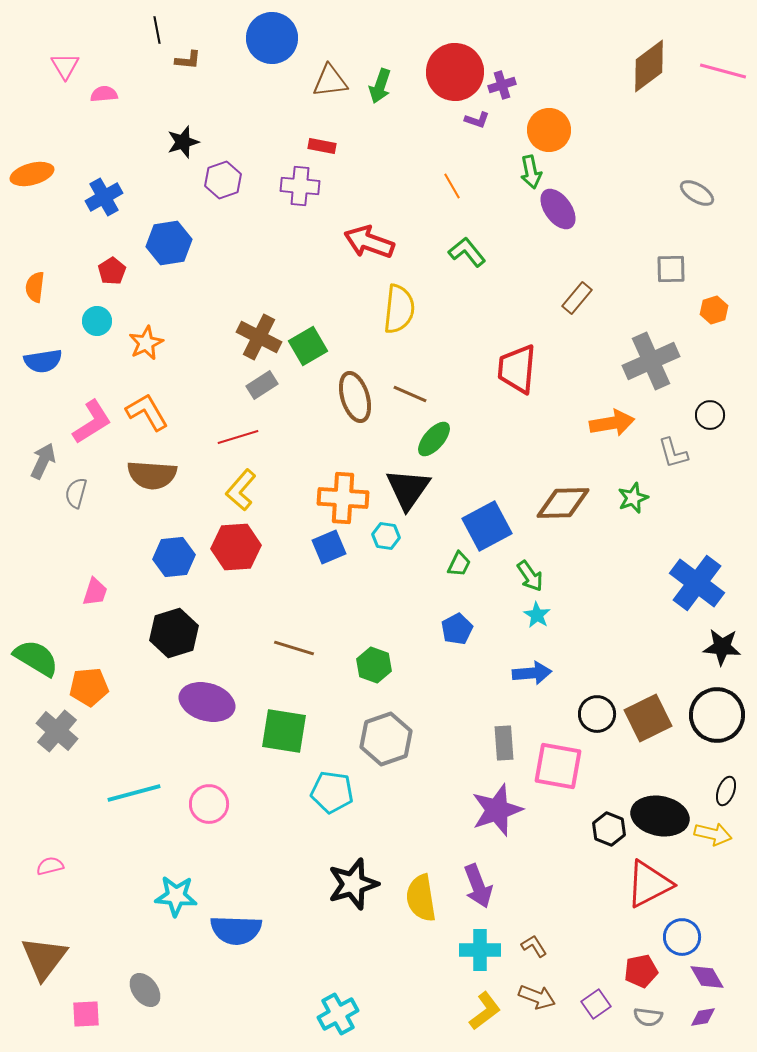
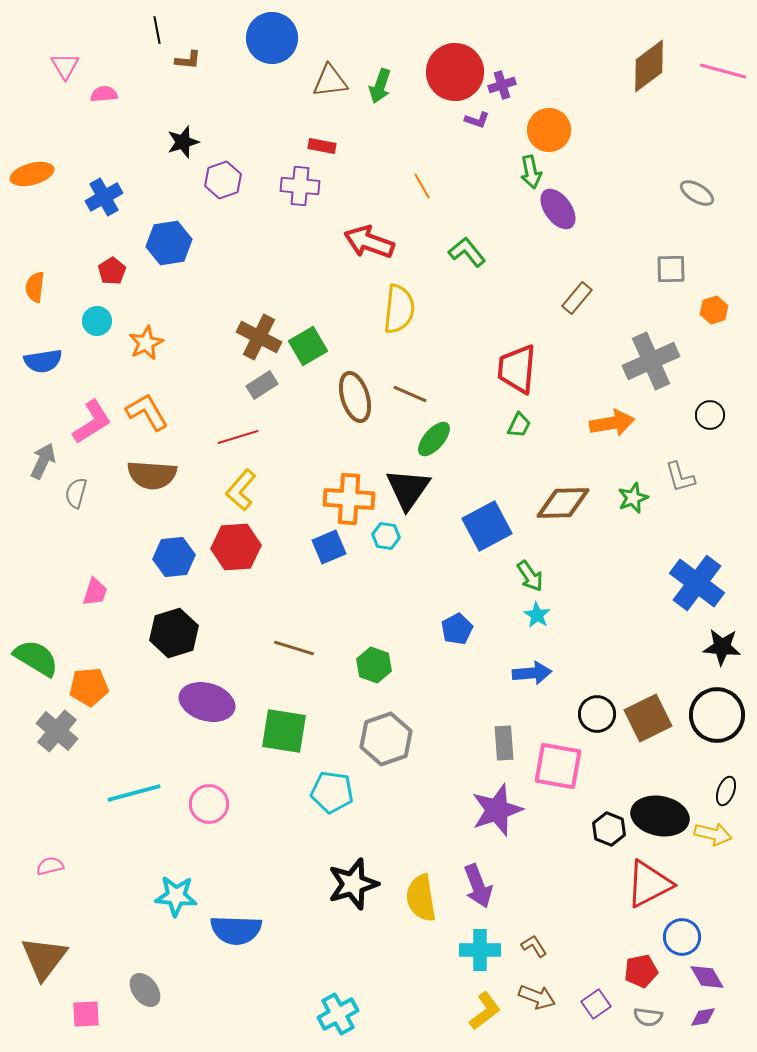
orange line at (452, 186): moved 30 px left
gray L-shape at (673, 453): moved 7 px right, 24 px down
orange cross at (343, 498): moved 6 px right, 1 px down
green trapezoid at (459, 564): moved 60 px right, 139 px up
